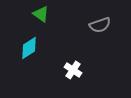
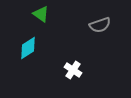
cyan diamond: moved 1 px left
